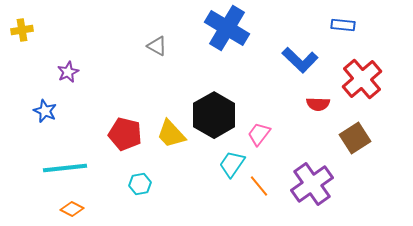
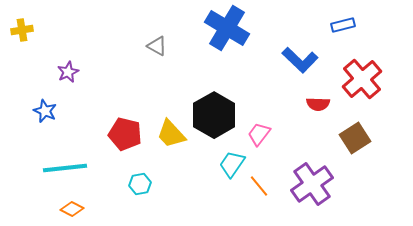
blue rectangle: rotated 20 degrees counterclockwise
